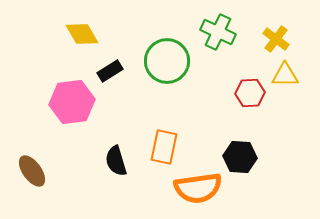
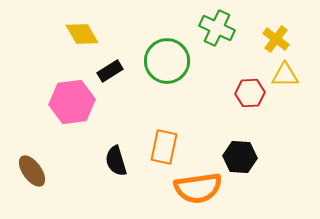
green cross: moved 1 px left, 4 px up
